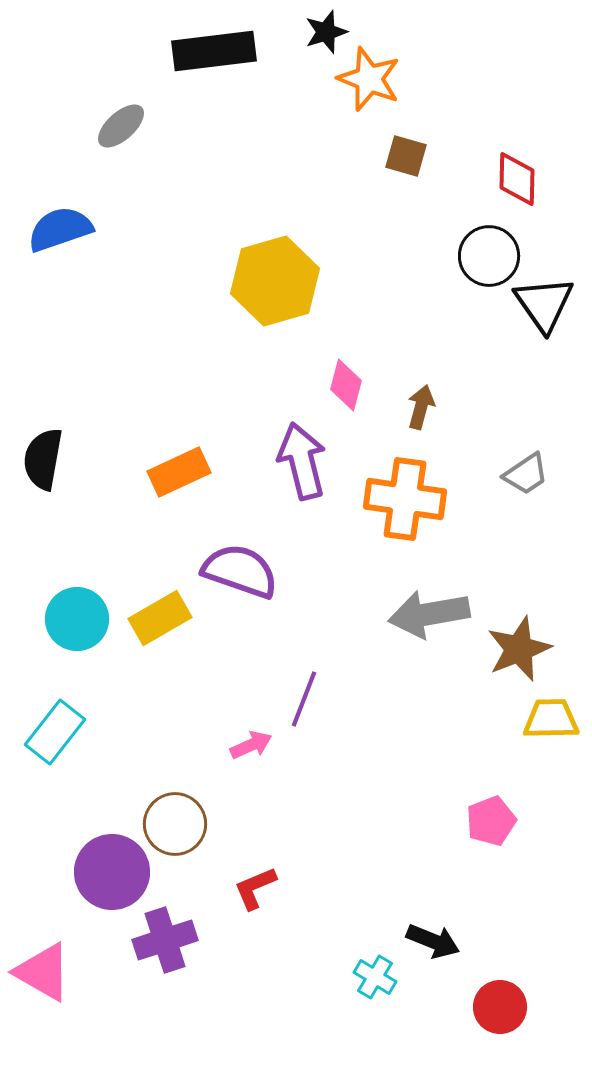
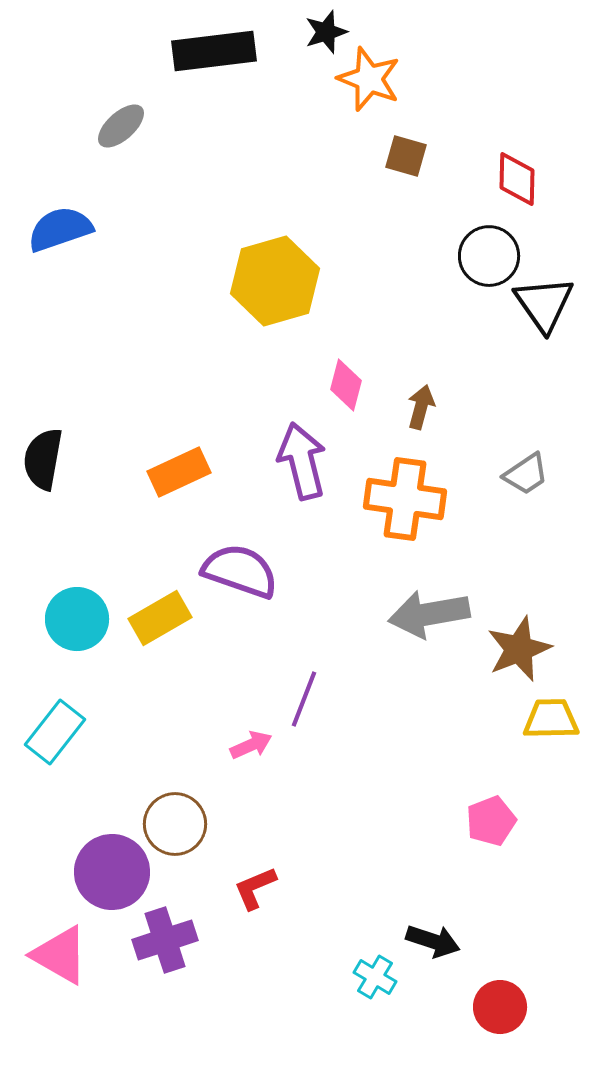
black arrow: rotated 4 degrees counterclockwise
pink triangle: moved 17 px right, 17 px up
